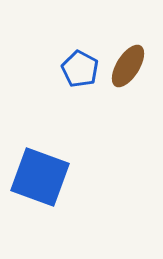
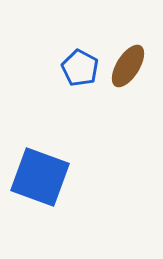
blue pentagon: moved 1 px up
